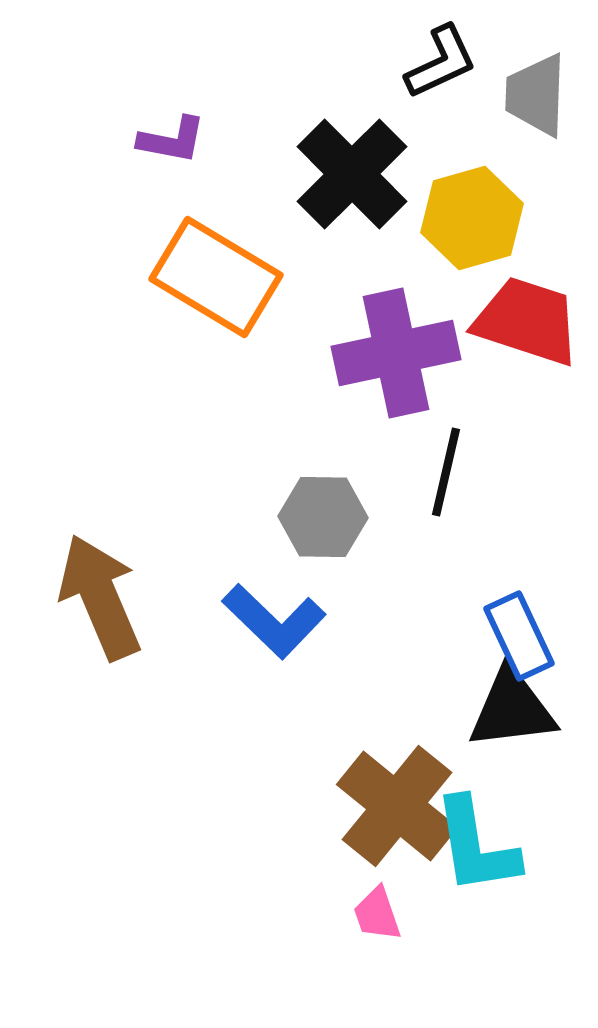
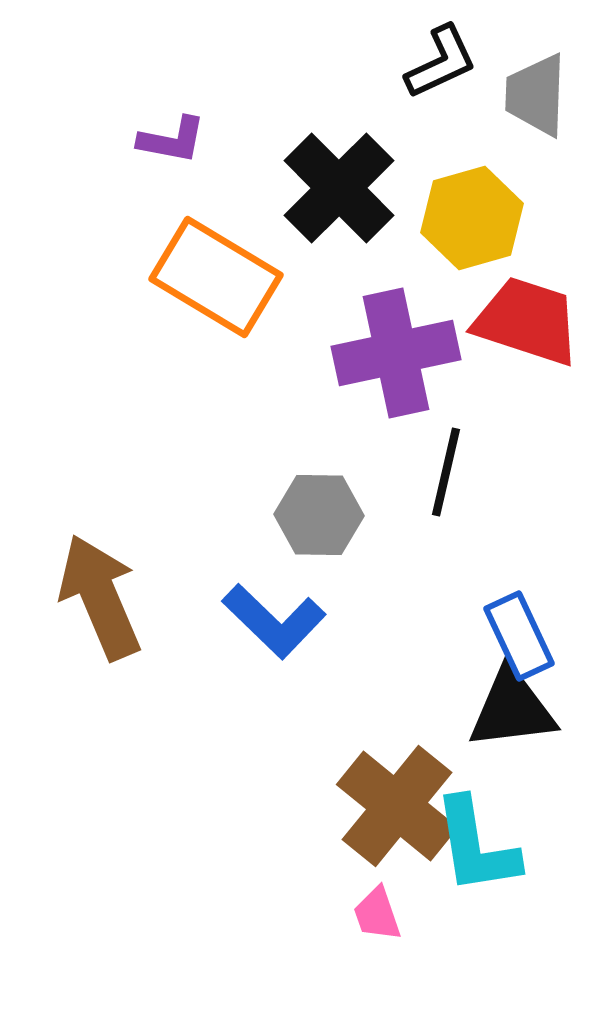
black cross: moved 13 px left, 14 px down
gray hexagon: moved 4 px left, 2 px up
